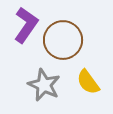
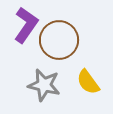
brown circle: moved 4 px left
gray star: rotated 12 degrees counterclockwise
